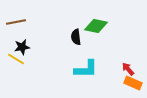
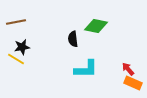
black semicircle: moved 3 px left, 2 px down
